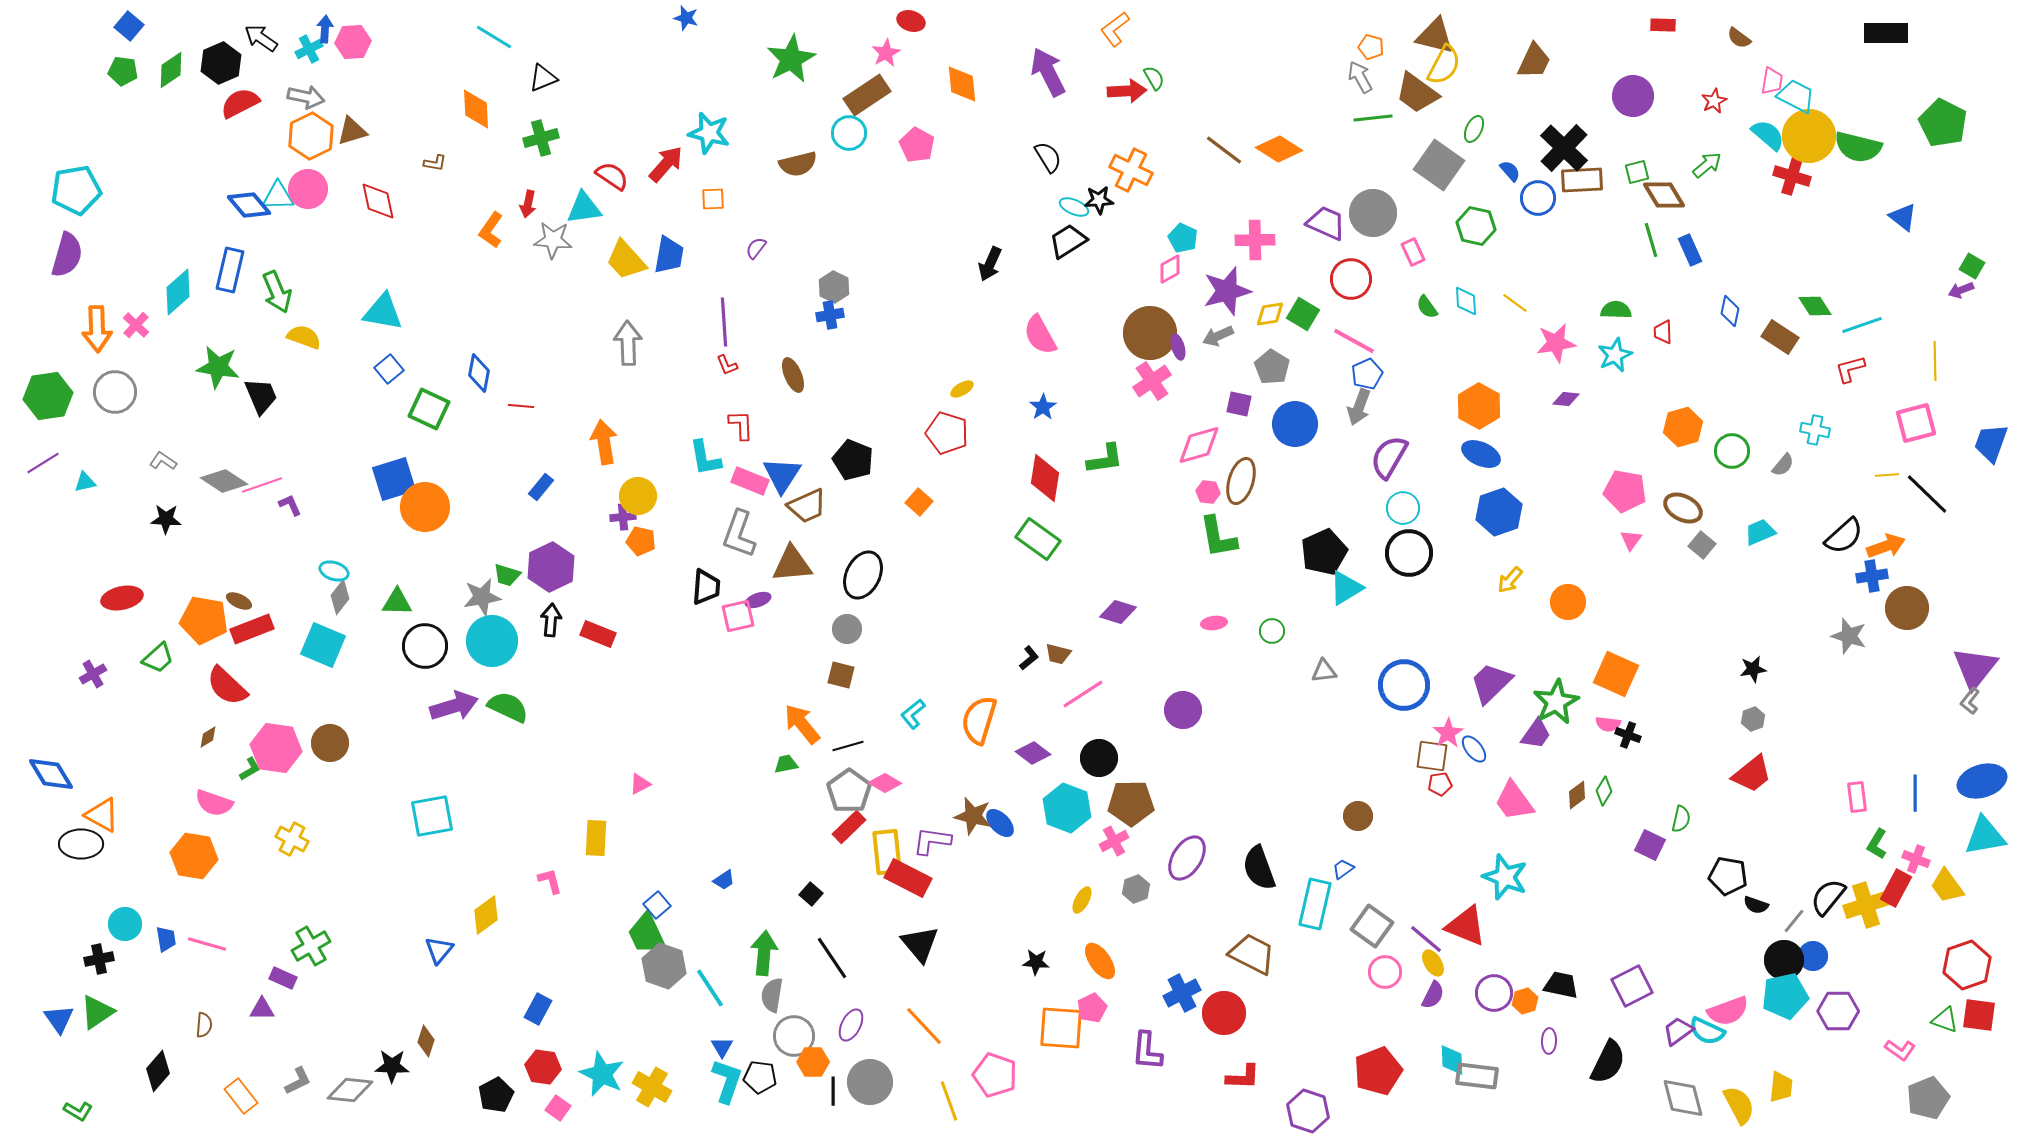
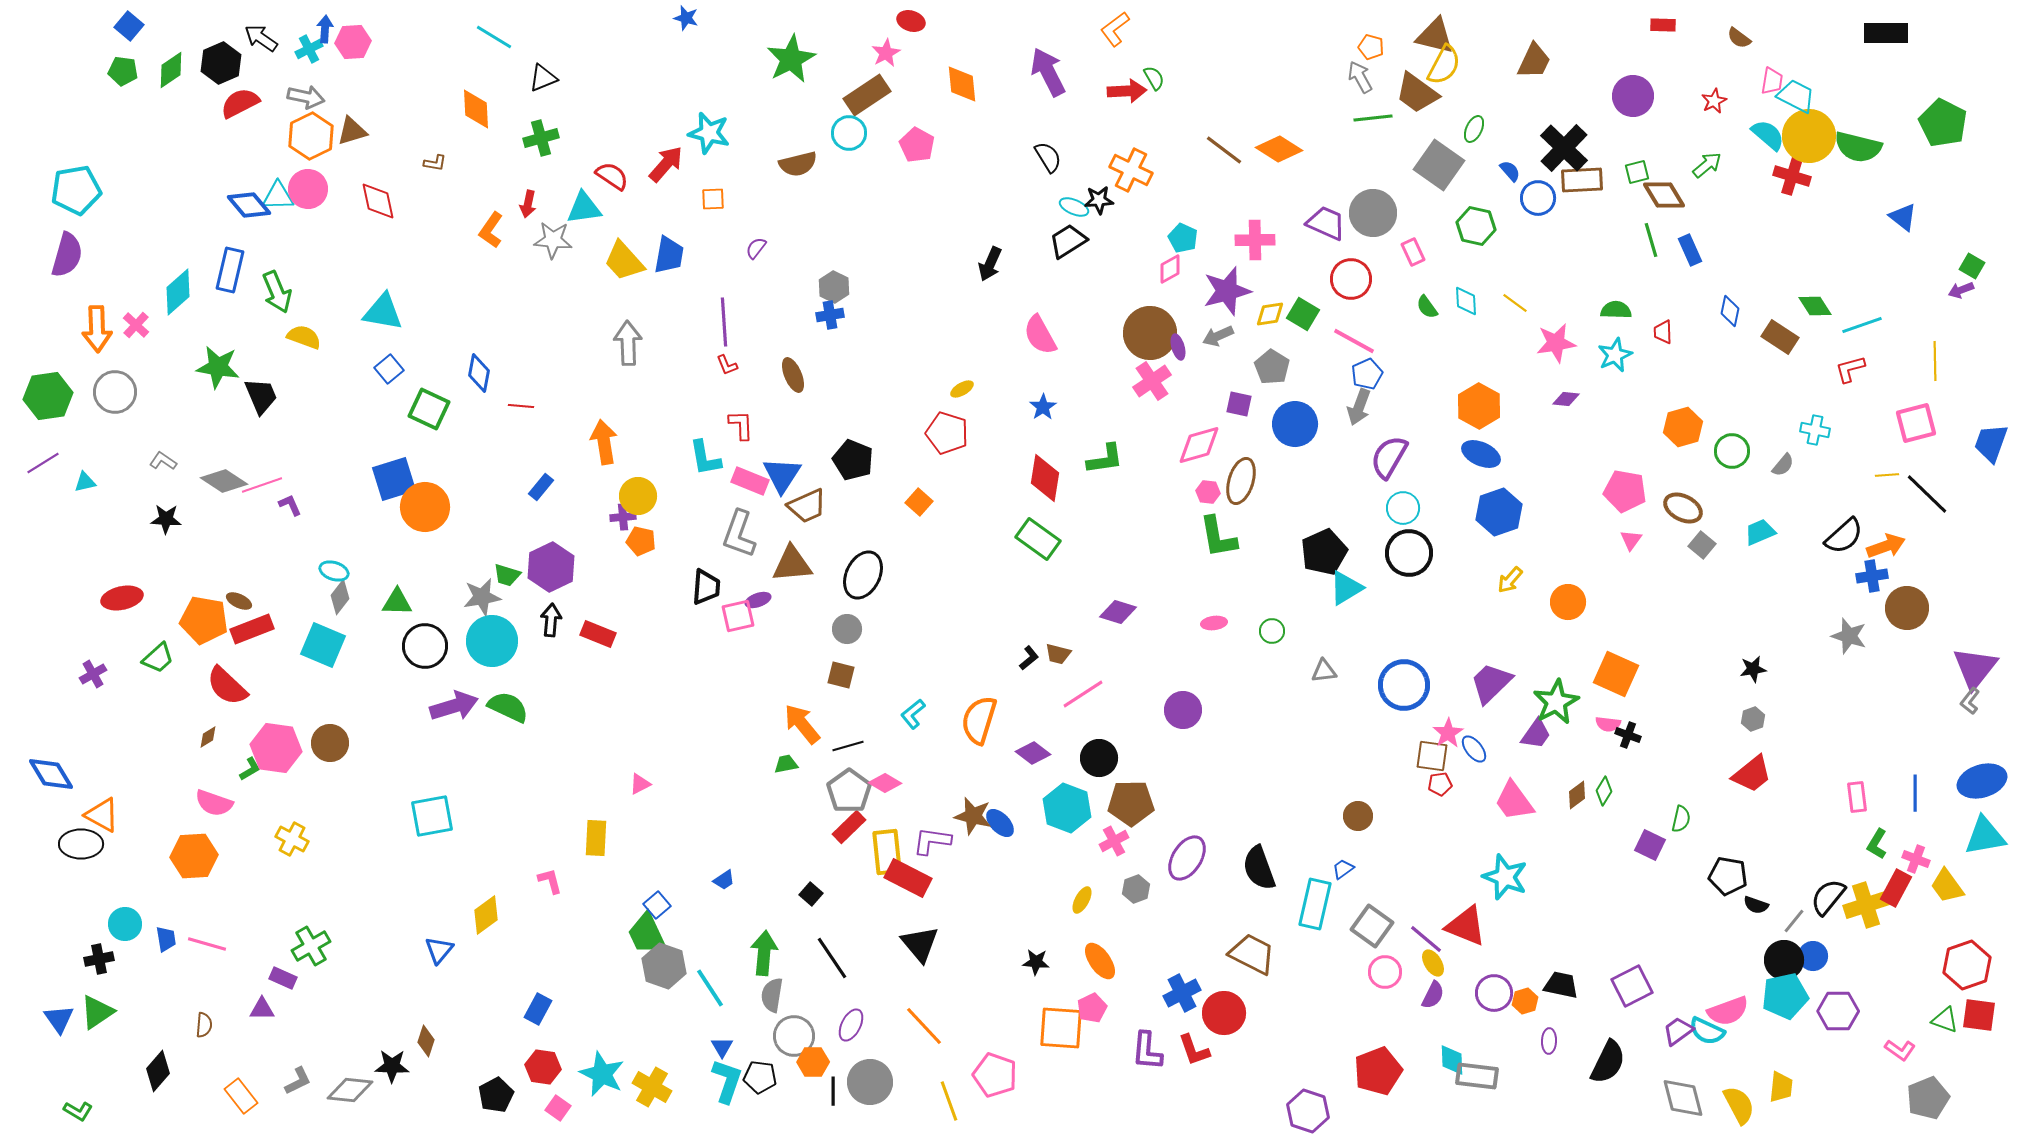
yellow trapezoid at (626, 260): moved 2 px left, 1 px down
orange hexagon at (194, 856): rotated 12 degrees counterclockwise
red L-shape at (1243, 1077): moved 49 px left, 27 px up; rotated 69 degrees clockwise
